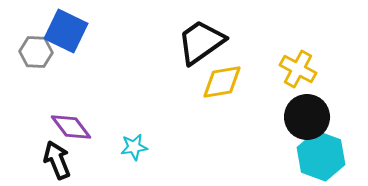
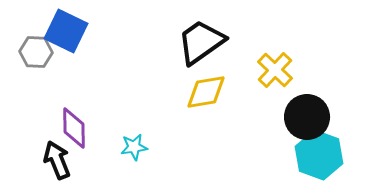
yellow cross: moved 23 px left, 1 px down; rotated 15 degrees clockwise
yellow diamond: moved 16 px left, 10 px down
purple diamond: moved 3 px right, 1 px down; rotated 36 degrees clockwise
cyan hexagon: moved 2 px left, 1 px up
